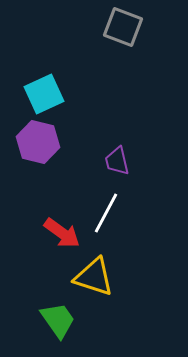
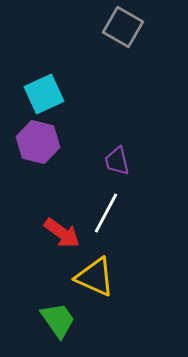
gray square: rotated 9 degrees clockwise
yellow triangle: moved 1 px right; rotated 6 degrees clockwise
